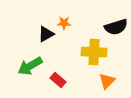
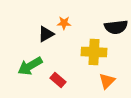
black semicircle: rotated 10 degrees clockwise
